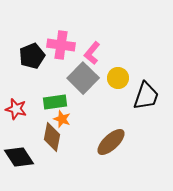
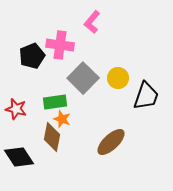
pink cross: moved 1 px left
pink L-shape: moved 31 px up
